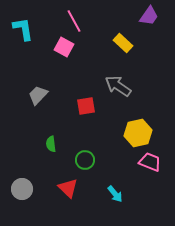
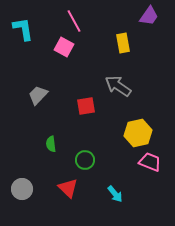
yellow rectangle: rotated 36 degrees clockwise
